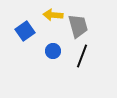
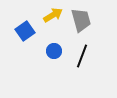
yellow arrow: rotated 144 degrees clockwise
gray trapezoid: moved 3 px right, 6 px up
blue circle: moved 1 px right
